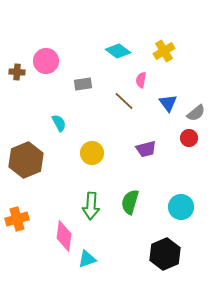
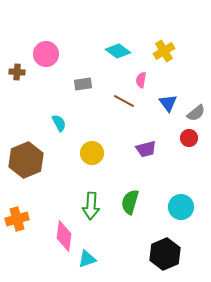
pink circle: moved 7 px up
brown line: rotated 15 degrees counterclockwise
